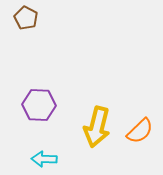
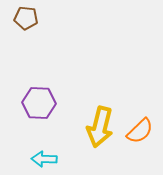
brown pentagon: rotated 20 degrees counterclockwise
purple hexagon: moved 2 px up
yellow arrow: moved 3 px right
